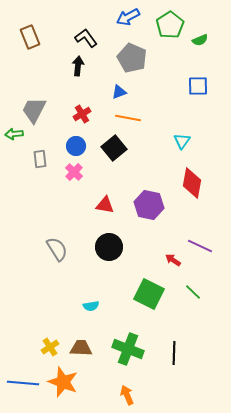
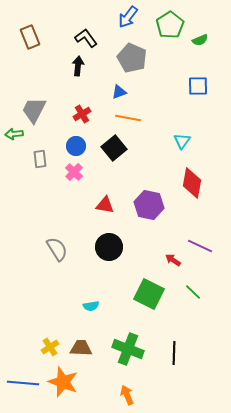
blue arrow: rotated 25 degrees counterclockwise
